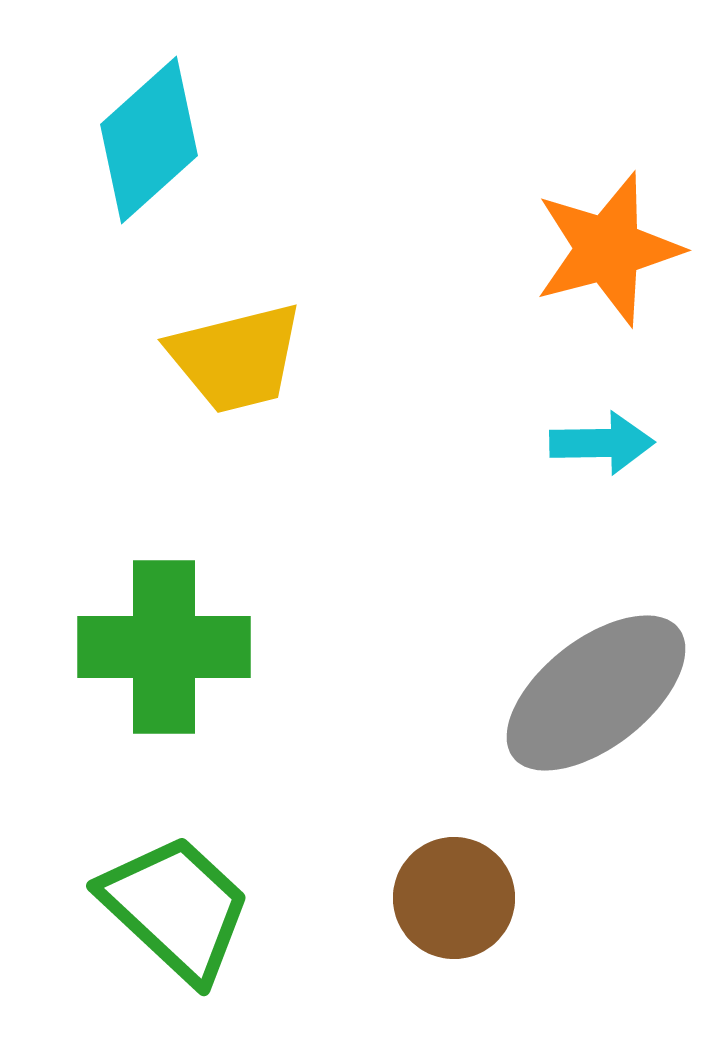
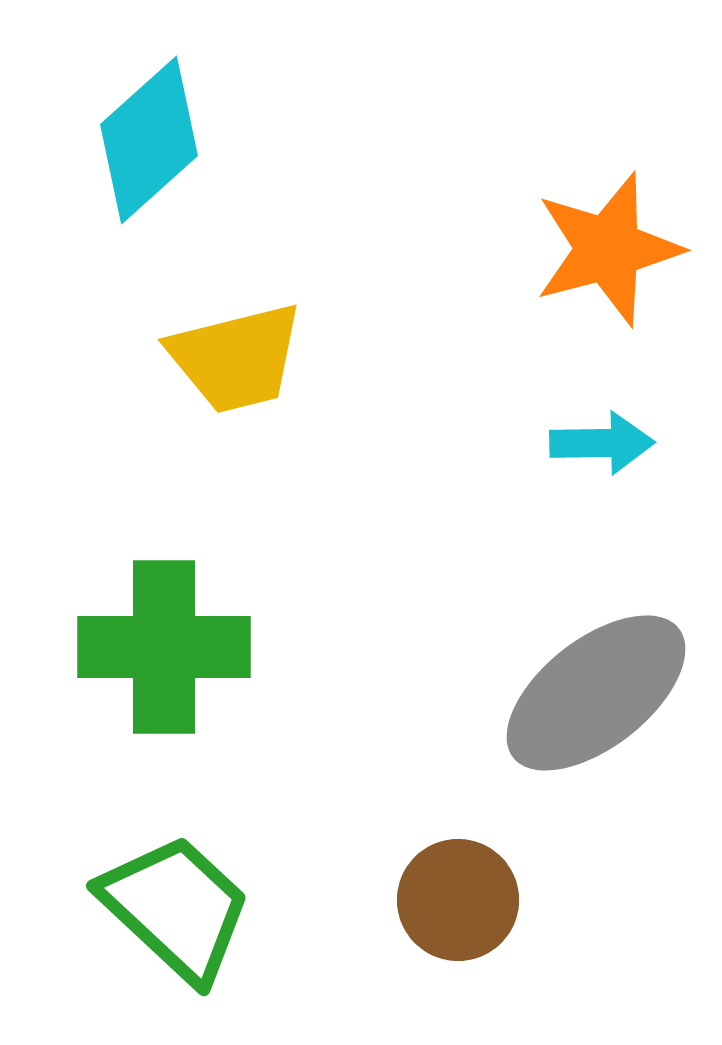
brown circle: moved 4 px right, 2 px down
